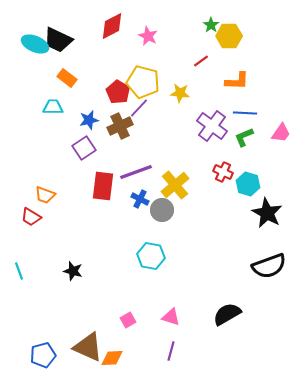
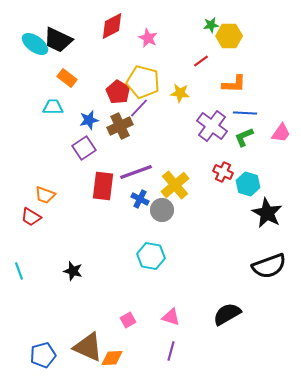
green star at (211, 25): rotated 28 degrees clockwise
pink star at (148, 36): moved 2 px down
cyan ellipse at (35, 44): rotated 12 degrees clockwise
orange L-shape at (237, 81): moved 3 px left, 3 px down
